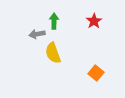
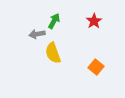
green arrow: rotated 28 degrees clockwise
orange square: moved 6 px up
